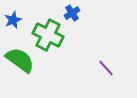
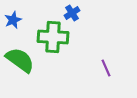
green cross: moved 5 px right, 2 px down; rotated 24 degrees counterclockwise
purple line: rotated 18 degrees clockwise
